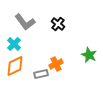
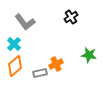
black cross: moved 13 px right, 7 px up; rotated 16 degrees clockwise
green star: rotated 14 degrees counterclockwise
orange diamond: rotated 15 degrees counterclockwise
gray rectangle: moved 1 px left, 1 px up
